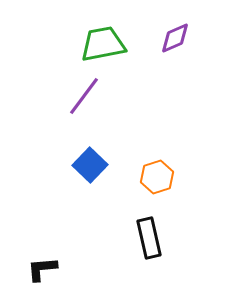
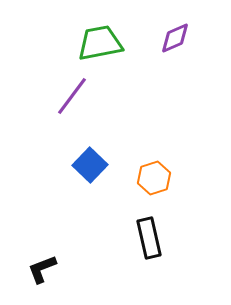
green trapezoid: moved 3 px left, 1 px up
purple line: moved 12 px left
orange hexagon: moved 3 px left, 1 px down
black L-shape: rotated 16 degrees counterclockwise
